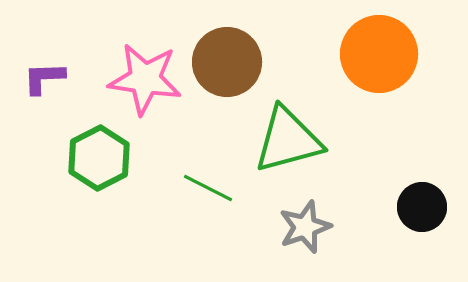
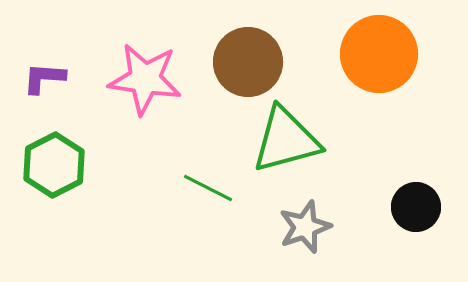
brown circle: moved 21 px right
purple L-shape: rotated 6 degrees clockwise
green triangle: moved 2 px left
green hexagon: moved 45 px left, 7 px down
black circle: moved 6 px left
